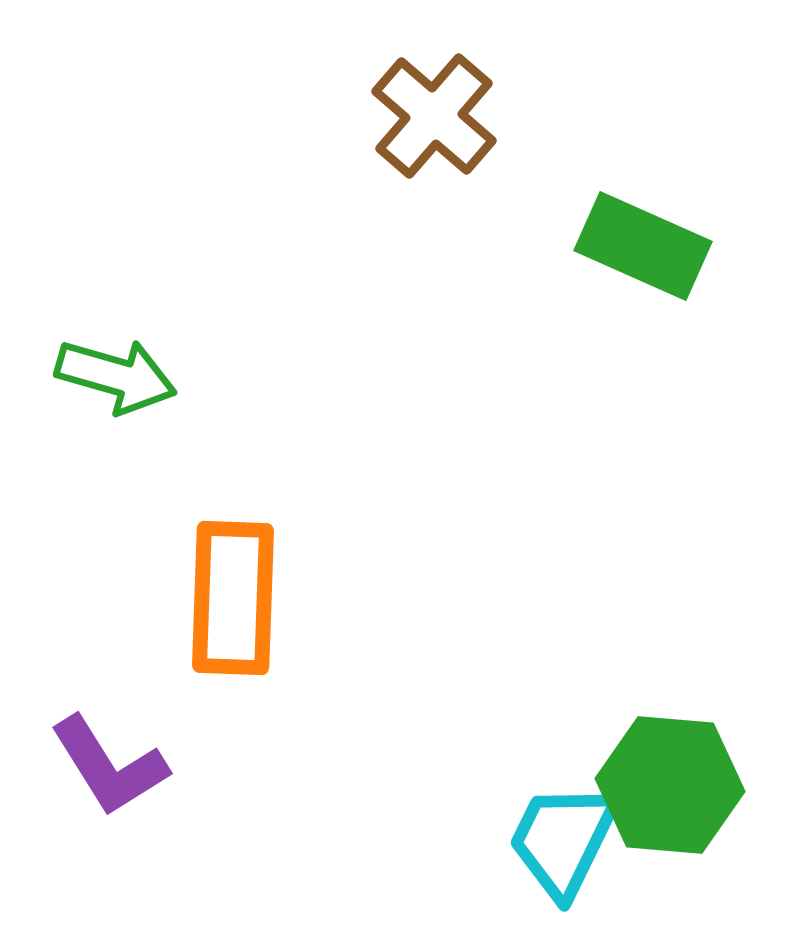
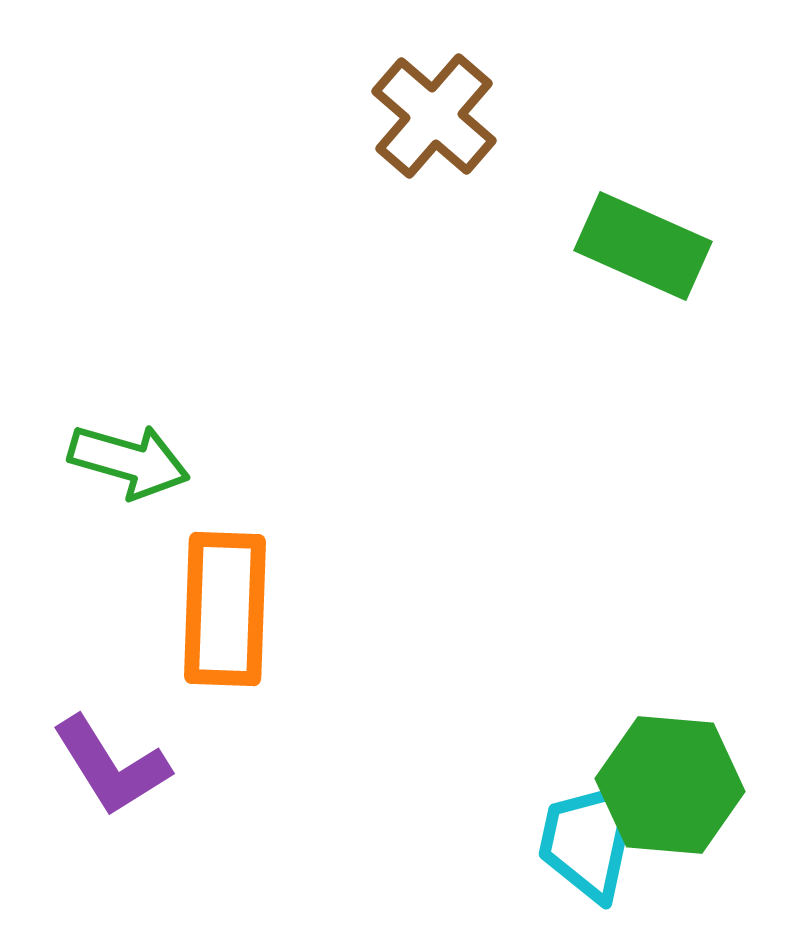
green arrow: moved 13 px right, 85 px down
orange rectangle: moved 8 px left, 11 px down
purple L-shape: moved 2 px right
cyan trapezoid: moved 26 px right; rotated 14 degrees counterclockwise
